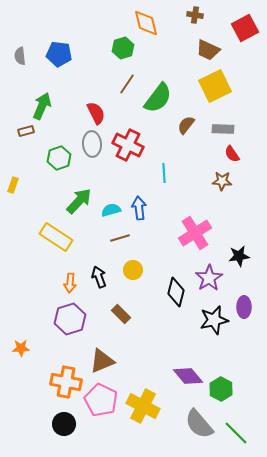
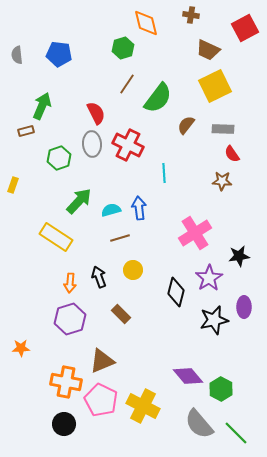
brown cross at (195, 15): moved 4 px left
gray semicircle at (20, 56): moved 3 px left, 1 px up
